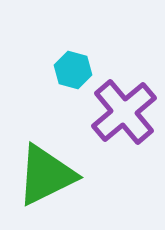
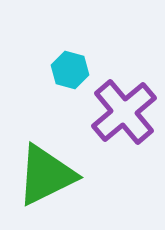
cyan hexagon: moved 3 px left
